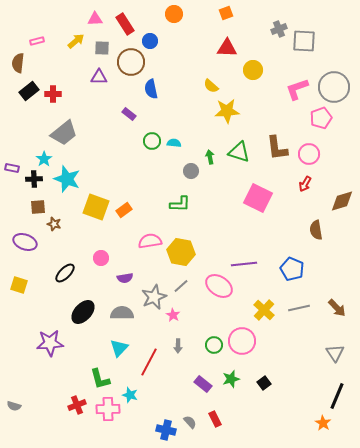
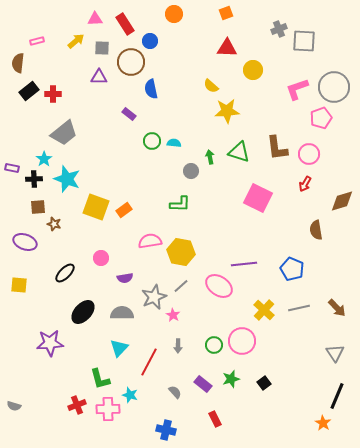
yellow square at (19, 285): rotated 12 degrees counterclockwise
gray semicircle at (190, 422): moved 15 px left, 30 px up
